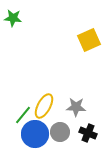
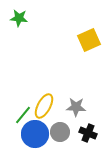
green star: moved 6 px right
